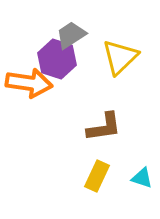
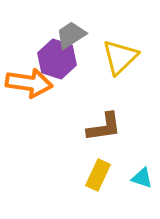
yellow rectangle: moved 1 px right, 1 px up
